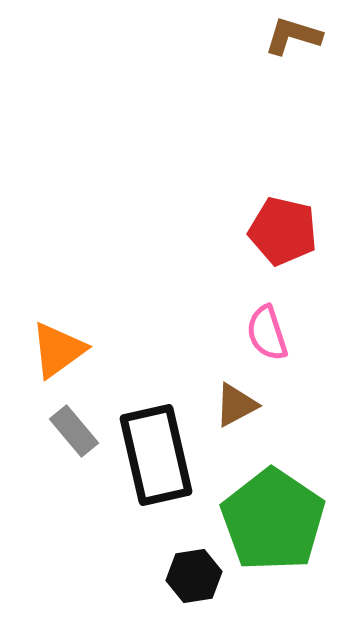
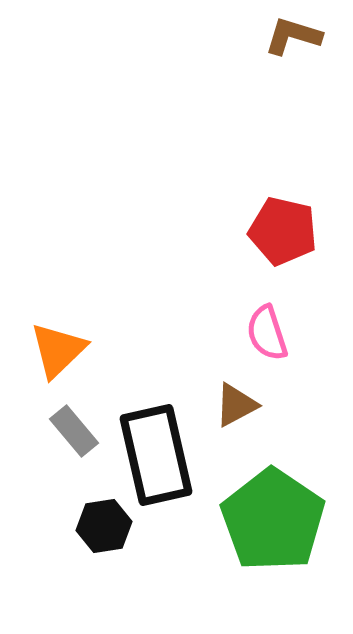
orange triangle: rotated 8 degrees counterclockwise
black hexagon: moved 90 px left, 50 px up
